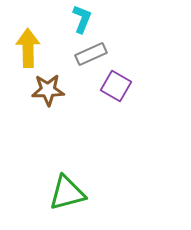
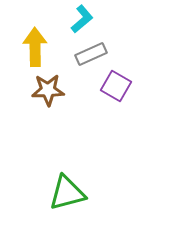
cyan L-shape: rotated 28 degrees clockwise
yellow arrow: moved 7 px right, 1 px up
